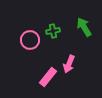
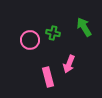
green cross: moved 2 px down; rotated 24 degrees clockwise
pink rectangle: rotated 54 degrees counterclockwise
